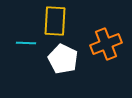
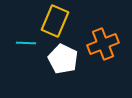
yellow rectangle: rotated 20 degrees clockwise
orange cross: moved 3 px left
